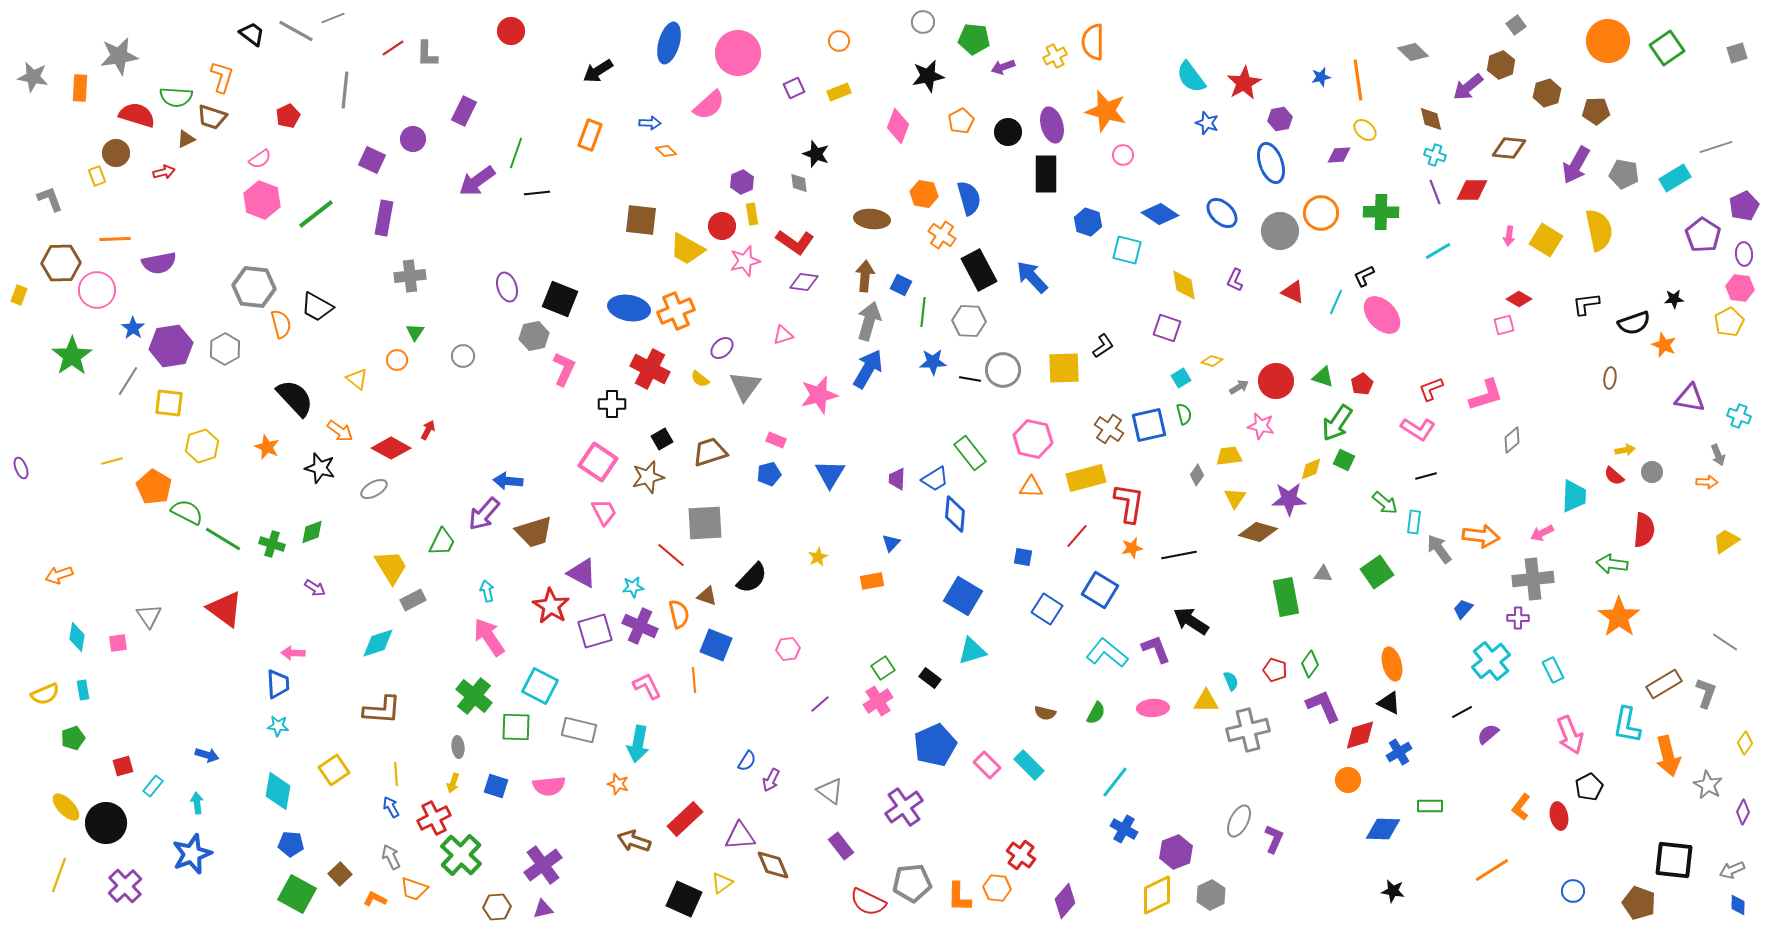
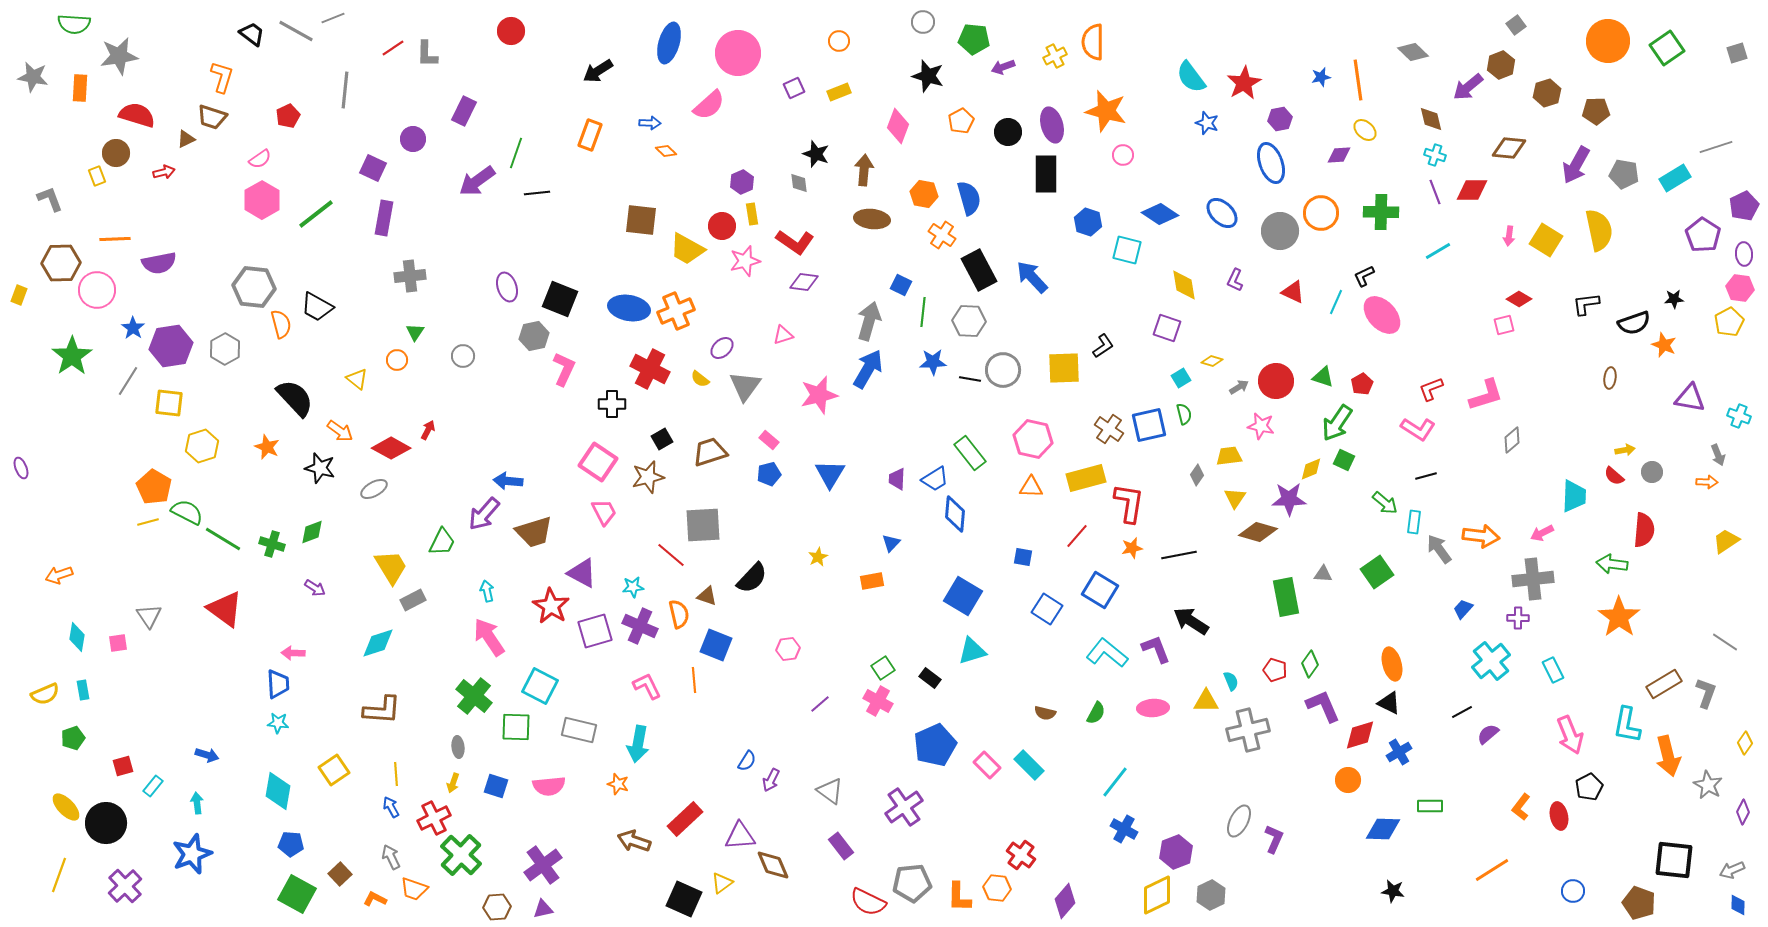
black star at (928, 76): rotated 28 degrees clockwise
green semicircle at (176, 97): moved 102 px left, 73 px up
purple square at (372, 160): moved 1 px right, 8 px down
pink hexagon at (262, 200): rotated 9 degrees clockwise
brown arrow at (865, 276): moved 1 px left, 106 px up
pink rectangle at (776, 440): moved 7 px left; rotated 18 degrees clockwise
yellow line at (112, 461): moved 36 px right, 61 px down
gray square at (705, 523): moved 2 px left, 2 px down
pink cross at (878, 701): rotated 28 degrees counterclockwise
cyan star at (278, 726): moved 3 px up
